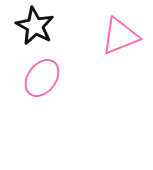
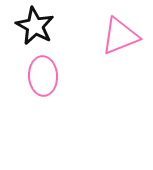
pink ellipse: moved 1 px right, 2 px up; rotated 39 degrees counterclockwise
